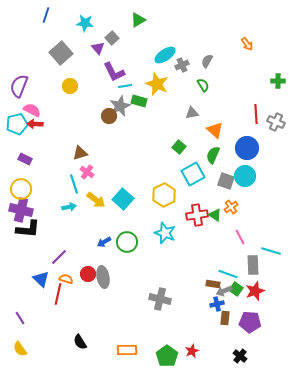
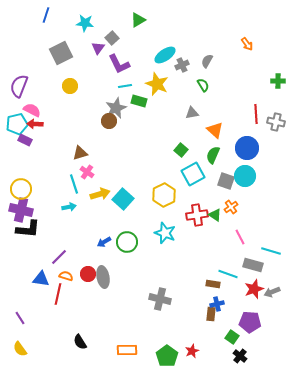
purple triangle at (98, 48): rotated 16 degrees clockwise
gray square at (61, 53): rotated 15 degrees clockwise
purple L-shape at (114, 72): moved 5 px right, 8 px up
gray star at (120, 106): moved 4 px left, 2 px down
brown circle at (109, 116): moved 5 px down
gray cross at (276, 122): rotated 12 degrees counterclockwise
green square at (179, 147): moved 2 px right, 3 px down
purple rectangle at (25, 159): moved 19 px up
yellow arrow at (96, 200): moved 4 px right, 6 px up; rotated 54 degrees counterclockwise
gray rectangle at (253, 265): rotated 72 degrees counterclockwise
blue triangle at (41, 279): rotated 36 degrees counterclockwise
orange semicircle at (66, 279): moved 3 px up
green square at (236, 289): moved 4 px left, 48 px down
gray arrow at (224, 291): moved 48 px right, 1 px down
red star at (255, 291): moved 1 px left, 2 px up
brown rectangle at (225, 318): moved 14 px left, 4 px up
